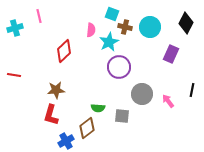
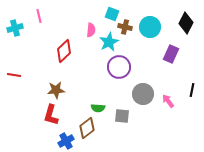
gray circle: moved 1 px right
